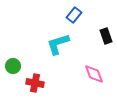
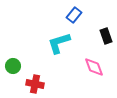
cyan L-shape: moved 1 px right, 1 px up
pink diamond: moved 7 px up
red cross: moved 1 px down
